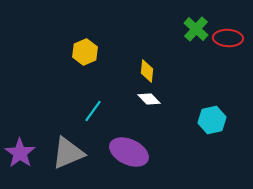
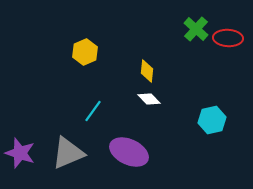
purple star: rotated 16 degrees counterclockwise
